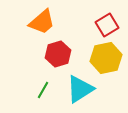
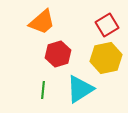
green line: rotated 24 degrees counterclockwise
